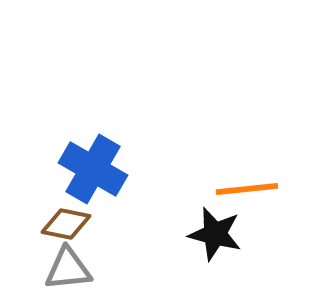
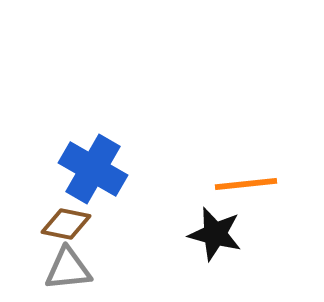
orange line: moved 1 px left, 5 px up
